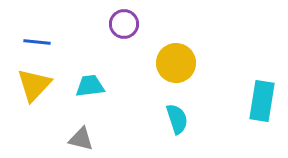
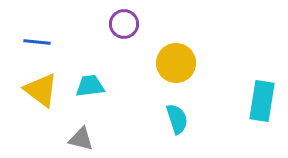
yellow triangle: moved 7 px right, 5 px down; rotated 36 degrees counterclockwise
